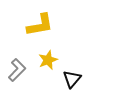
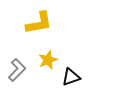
yellow L-shape: moved 1 px left, 2 px up
black triangle: moved 1 px left, 2 px up; rotated 30 degrees clockwise
